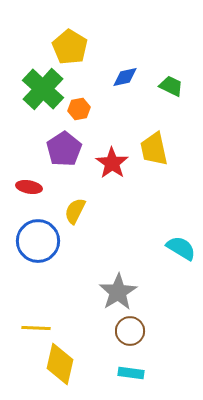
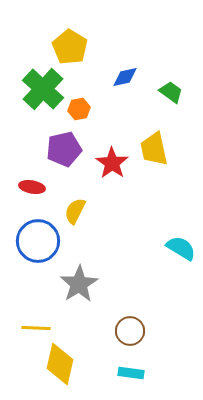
green trapezoid: moved 6 px down; rotated 10 degrees clockwise
purple pentagon: rotated 20 degrees clockwise
red ellipse: moved 3 px right
gray star: moved 39 px left, 8 px up
